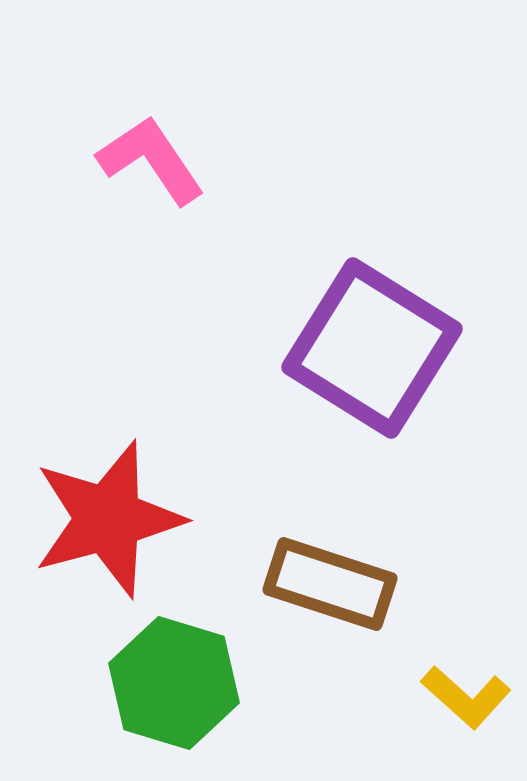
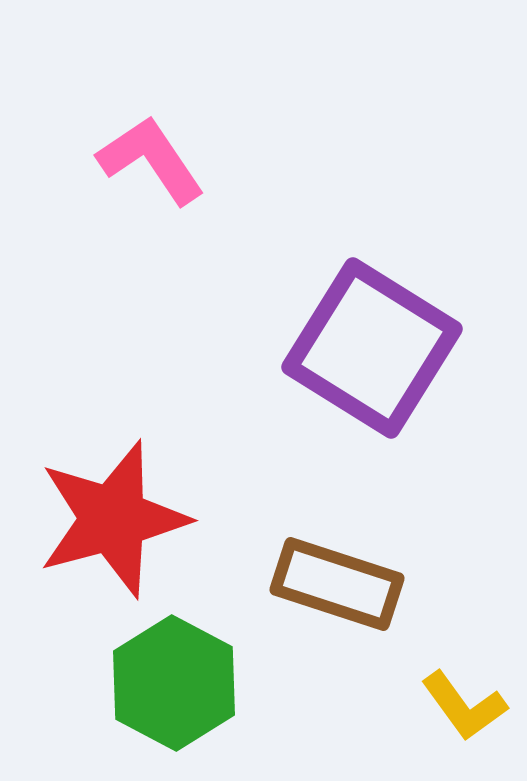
red star: moved 5 px right
brown rectangle: moved 7 px right
green hexagon: rotated 11 degrees clockwise
yellow L-shape: moved 2 px left, 9 px down; rotated 12 degrees clockwise
